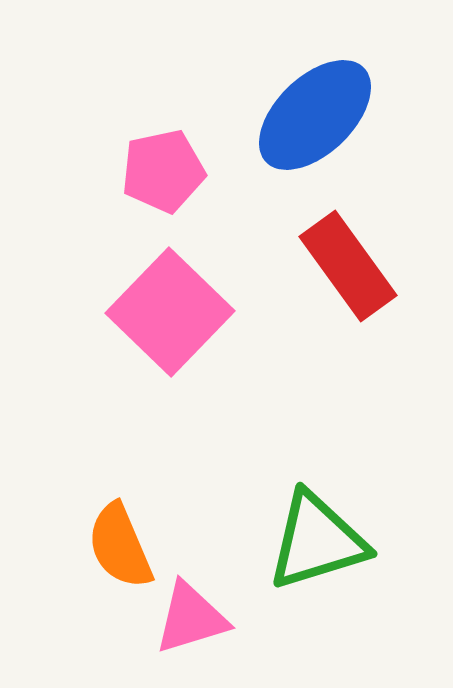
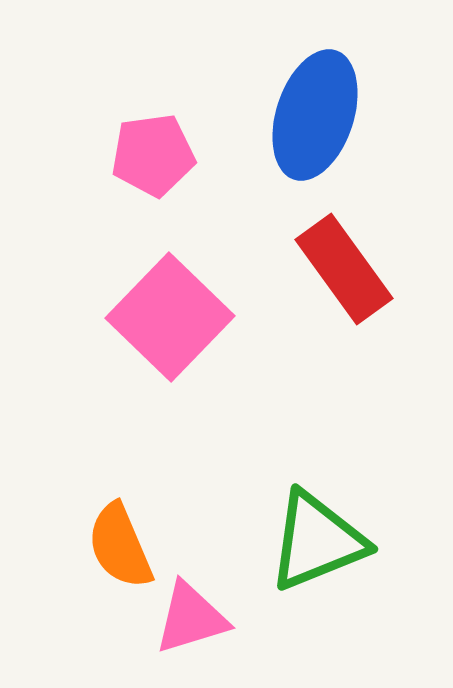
blue ellipse: rotated 28 degrees counterclockwise
pink pentagon: moved 10 px left, 16 px up; rotated 4 degrees clockwise
red rectangle: moved 4 px left, 3 px down
pink square: moved 5 px down
green triangle: rotated 5 degrees counterclockwise
